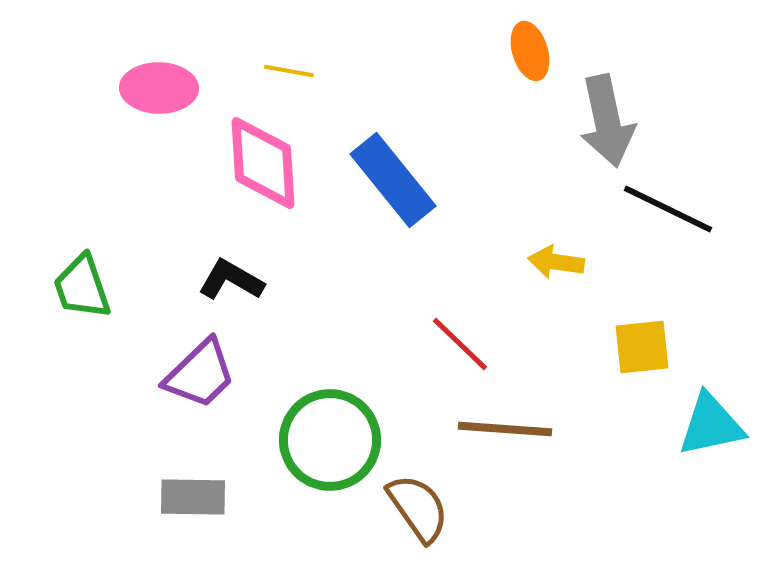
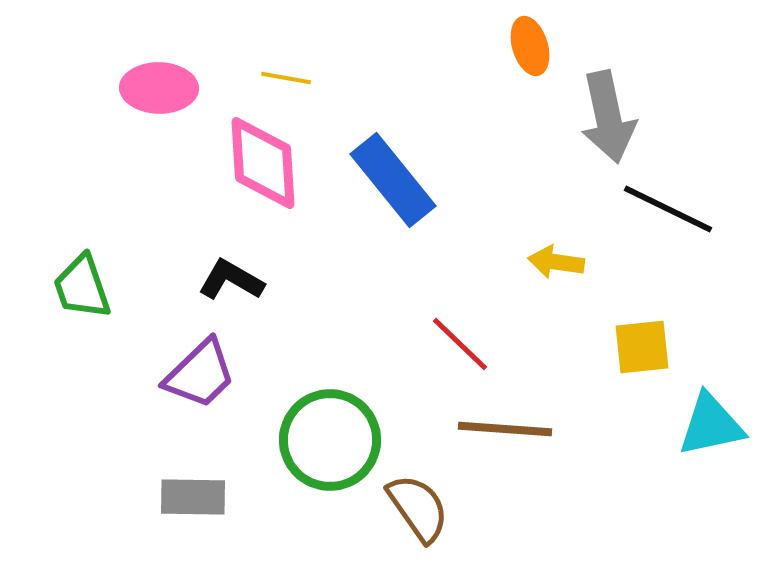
orange ellipse: moved 5 px up
yellow line: moved 3 px left, 7 px down
gray arrow: moved 1 px right, 4 px up
